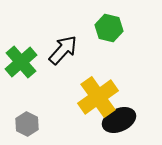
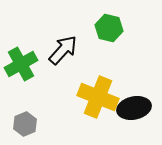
green cross: moved 2 px down; rotated 12 degrees clockwise
yellow cross: rotated 33 degrees counterclockwise
black ellipse: moved 15 px right, 12 px up; rotated 12 degrees clockwise
gray hexagon: moved 2 px left; rotated 10 degrees clockwise
